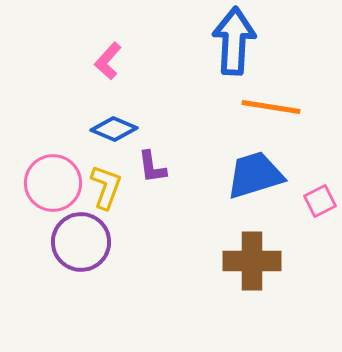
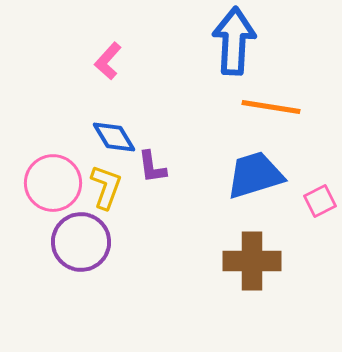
blue diamond: moved 8 px down; rotated 36 degrees clockwise
